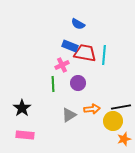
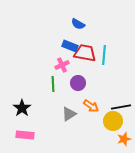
orange arrow: moved 1 px left, 3 px up; rotated 42 degrees clockwise
gray triangle: moved 1 px up
